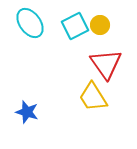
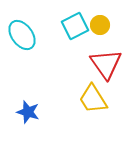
cyan ellipse: moved 8 px left, 12 px down
yellow trapezoid: moved 2 px down
blue star: moved 1 px right
